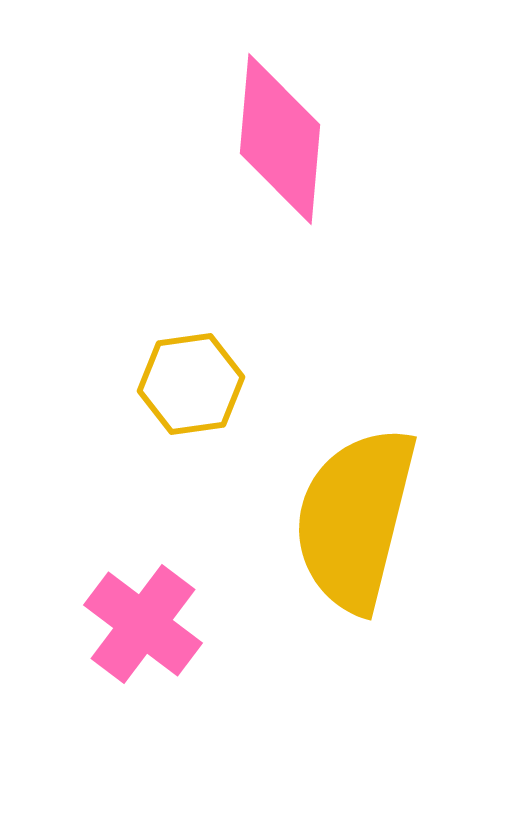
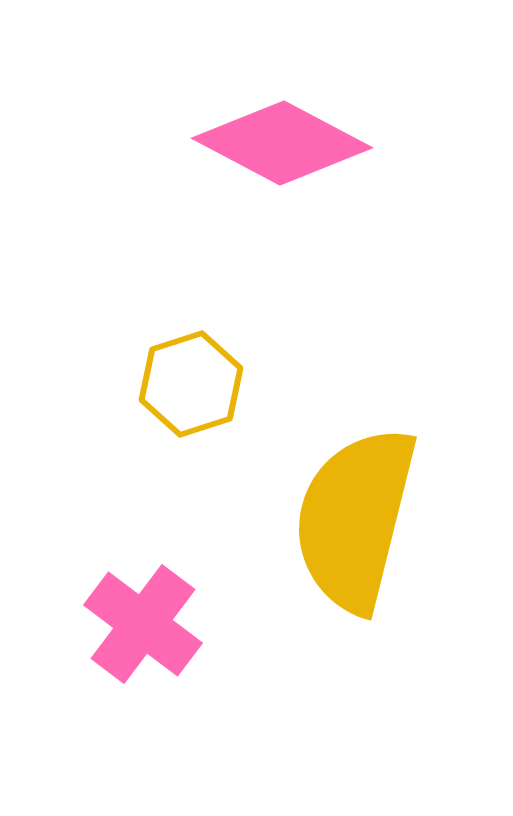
pink diamond: moved 2 px right, 4 px down; rotated 67 degrees counterclockwise
yellow hexagon: rotated 10 degrees counterclockwise
